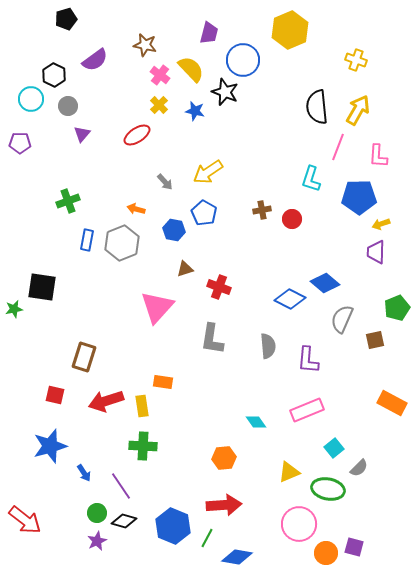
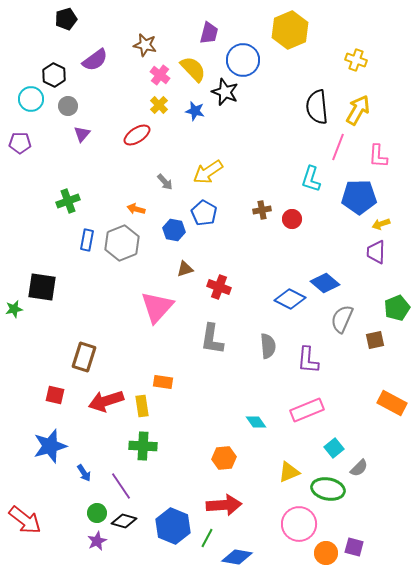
yellow semicircle at (191, 69): moved 2 px right
